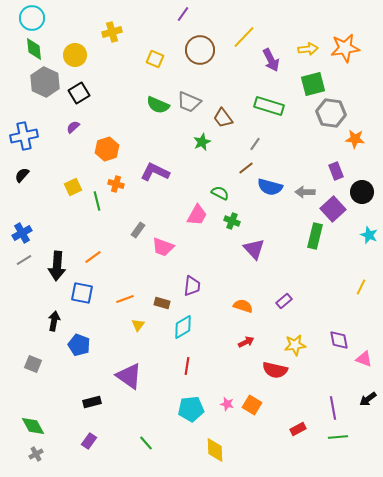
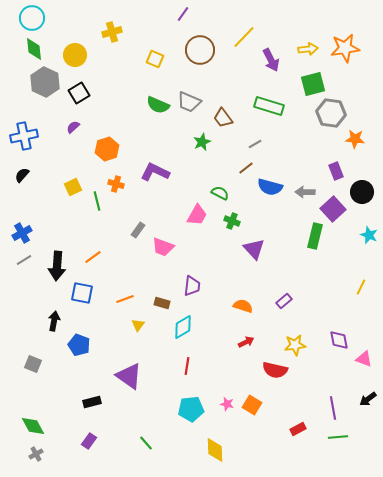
gray line at (255, 144): rotated 24 degrees clockwise
